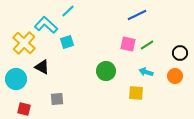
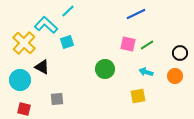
blue line: moved 1 px left, 1 px up
green circle: moved 1 px left, 2 px up
cyan circle: moved 4 px right, 1 px down
yellow square: moved 2 px right, 3 px down; rotated 14 degrees counterclockwise
